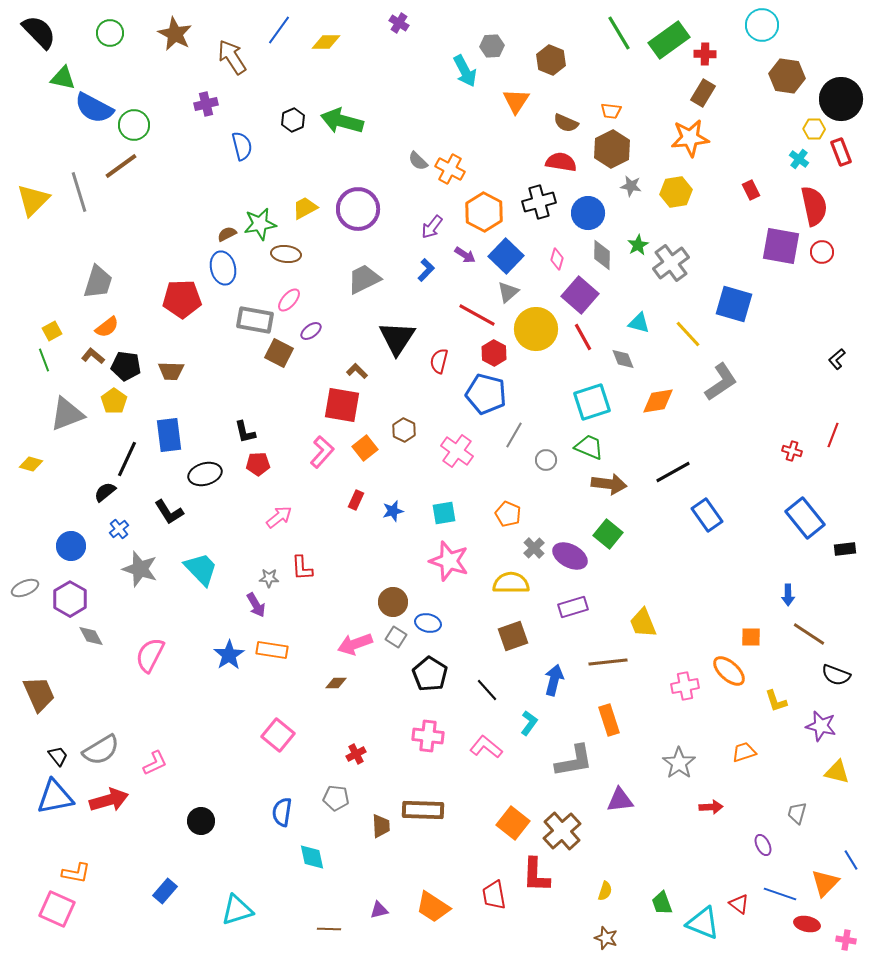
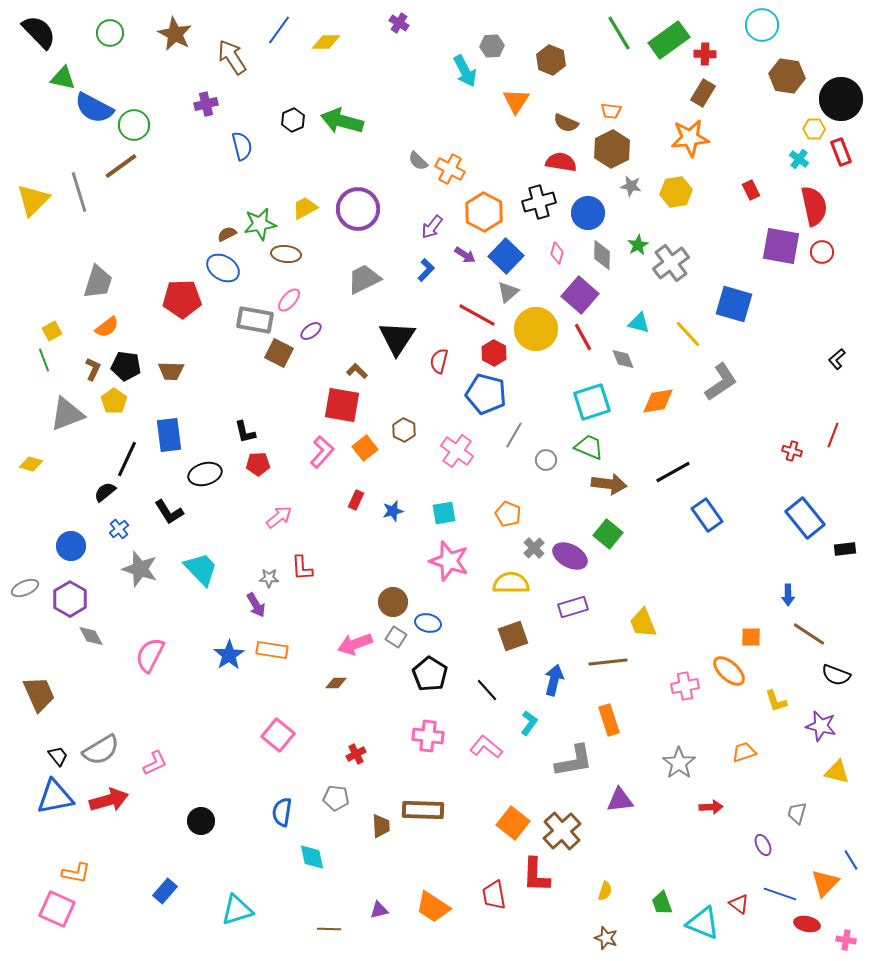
pink diamond at (557, 259): moved 6 px up
blue ellipse at (223, 268): rotated 44 degrees counterclockwise
brown L-shape at (93, 356): moved 13 px down; rotated 75 degrees clockwise
